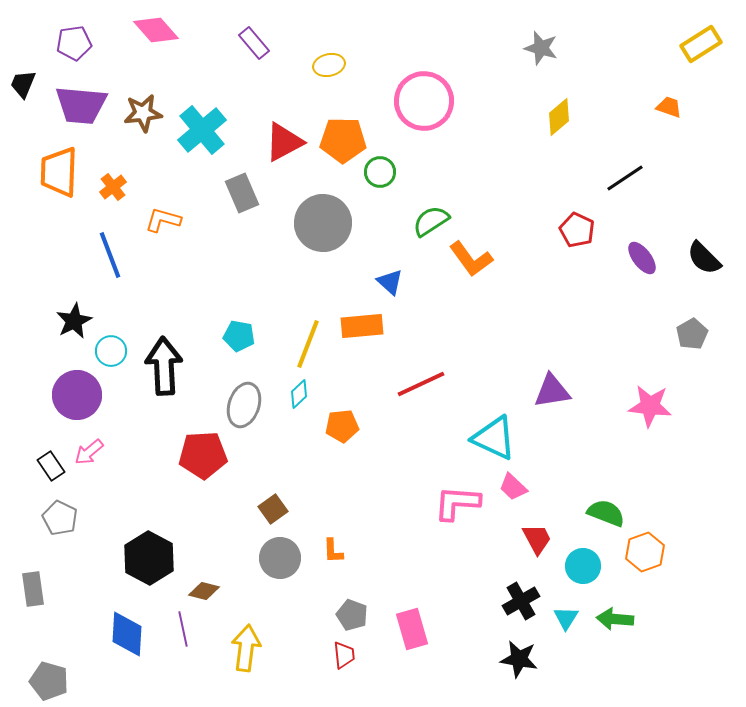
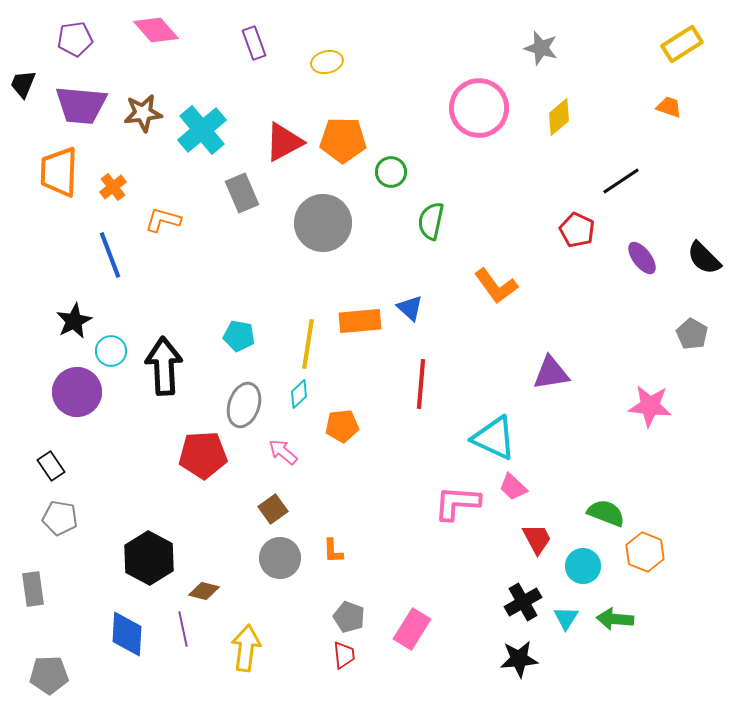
purple pentagon at (74, 43): moved 1 px right, 4 px up
purple rectangle at (254, 43): rotated 20 degrees clockwise
yellow rectangle at (701, 44): moved 19 px left
yellow ellipse at (329, 65): moved 2 px left, 3 px up
pink circle at (424, 101): moved 55 px right, 7 px down
green circle at (380, 172): moved 11 px right
black line at (625, 178): moved 4 px left, 3 px down
green semicircle at (431, 221): rotated 45 degrees counterclockwise
orange L-shape at (471, 259): moved 25 px right, 27 px down
blue triangle at (390, 282): moved 20 px right, 26 px down
orange rectangle at (362, 326): moved 2 px left, 5 px up
gray pentagon at (692, 334): rotated 12 degrees counterclockwise
yellow line at (308, 344): rotated 12 degrees counterclockwise
red line at (421, 384): rotated 60 degrees counterclockwise
purple triangle at (552, 391): moved 1 px left, 18 px up
purple circle at (77, 395): moved 3 px up
pink arrow at (89, 452): moved 194 px right; rotated 80 degrees clockwise
gray pentagon at (60, 518): rotated 16 degrees counterclockwise
orange hexagon at (645, 552): rotated 18 degrees counterclockwise
black cross at (521, 601): moved 2 px right, 1 px down
gray pentagon at (352, 615): moved 3 px left, 2 px down
pink rectangle at (412, 629): rotated 48 degrees clockwise
black star at (519, 659): rotated 15 degrees counterclockwise
gray pentagon at (49, 681): moved 6 px up; rotated 18 degrees counterclockwise
